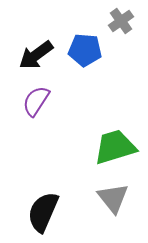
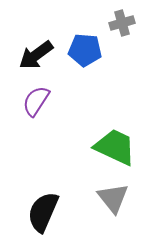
gray cross: moved 1 px right, 2 px down; rotated 20 degrees clockwise
green trapezoid: rotated 42 degrees clockwise
